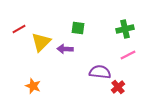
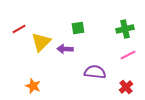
green square: rotated 16 degrees counterclockwise
purple semicircle: moved 5 px left
red cross: moved 8 px right
